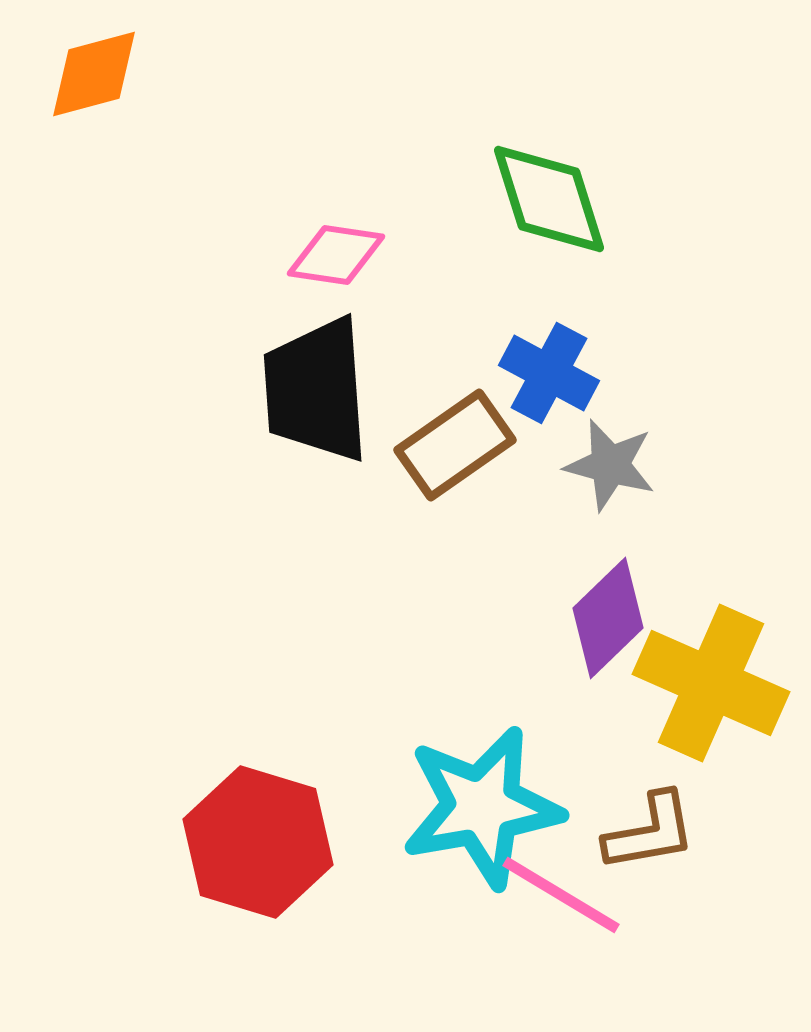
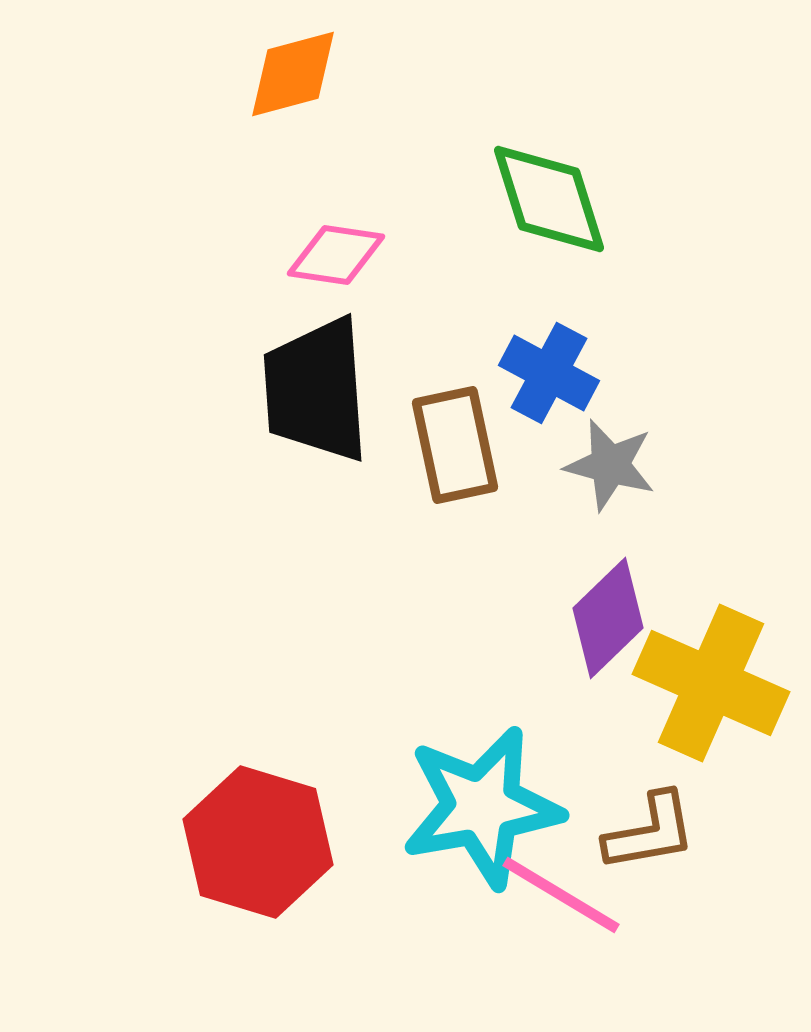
orange diamond: moved 199 px right
brown rectangle: rotated 67 degrees counterclockwise
